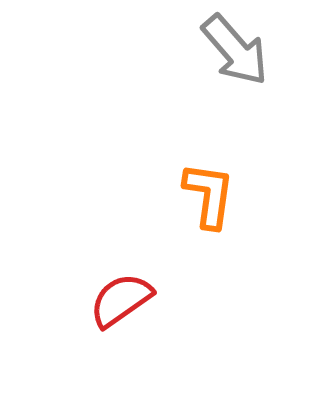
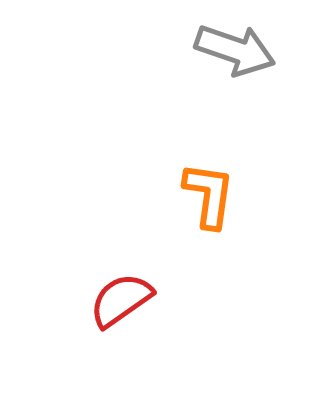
gray arrow: rotated 30 degrees counterclockwise
